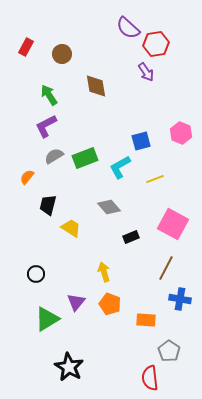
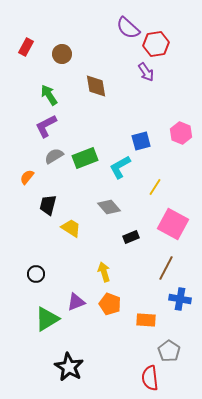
yellow line: moved 8 px down; rotated 36 degrees counterclockwise
purple triangle: rotated 30 degrees clockwise
